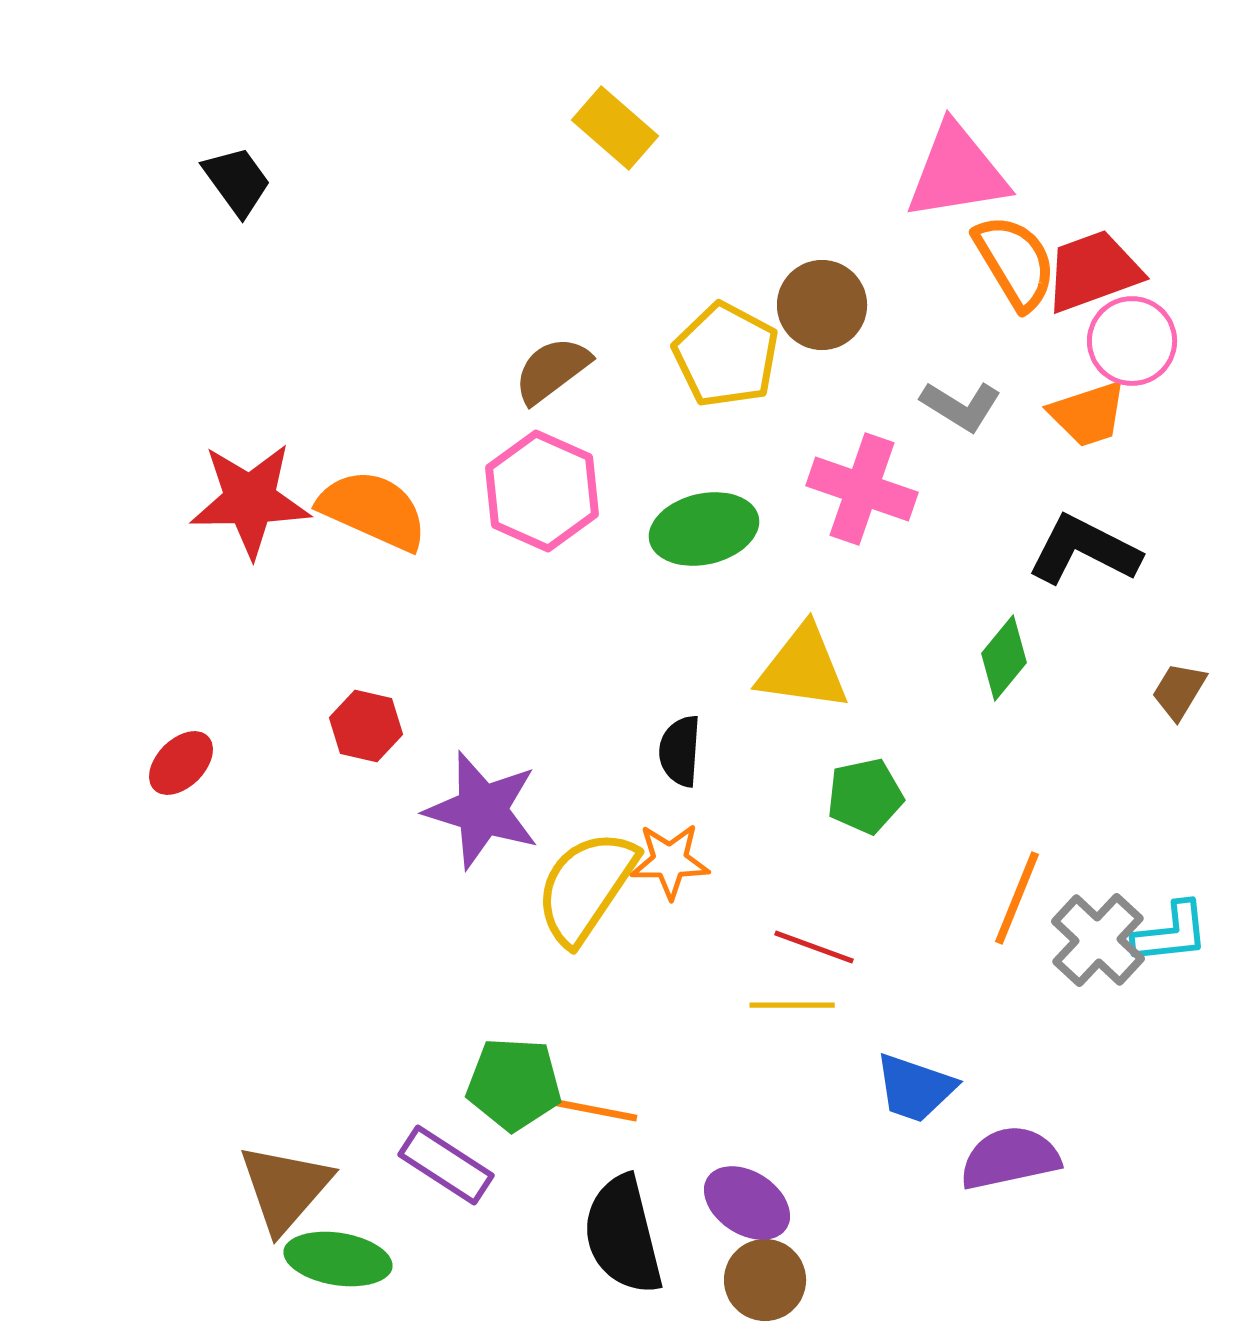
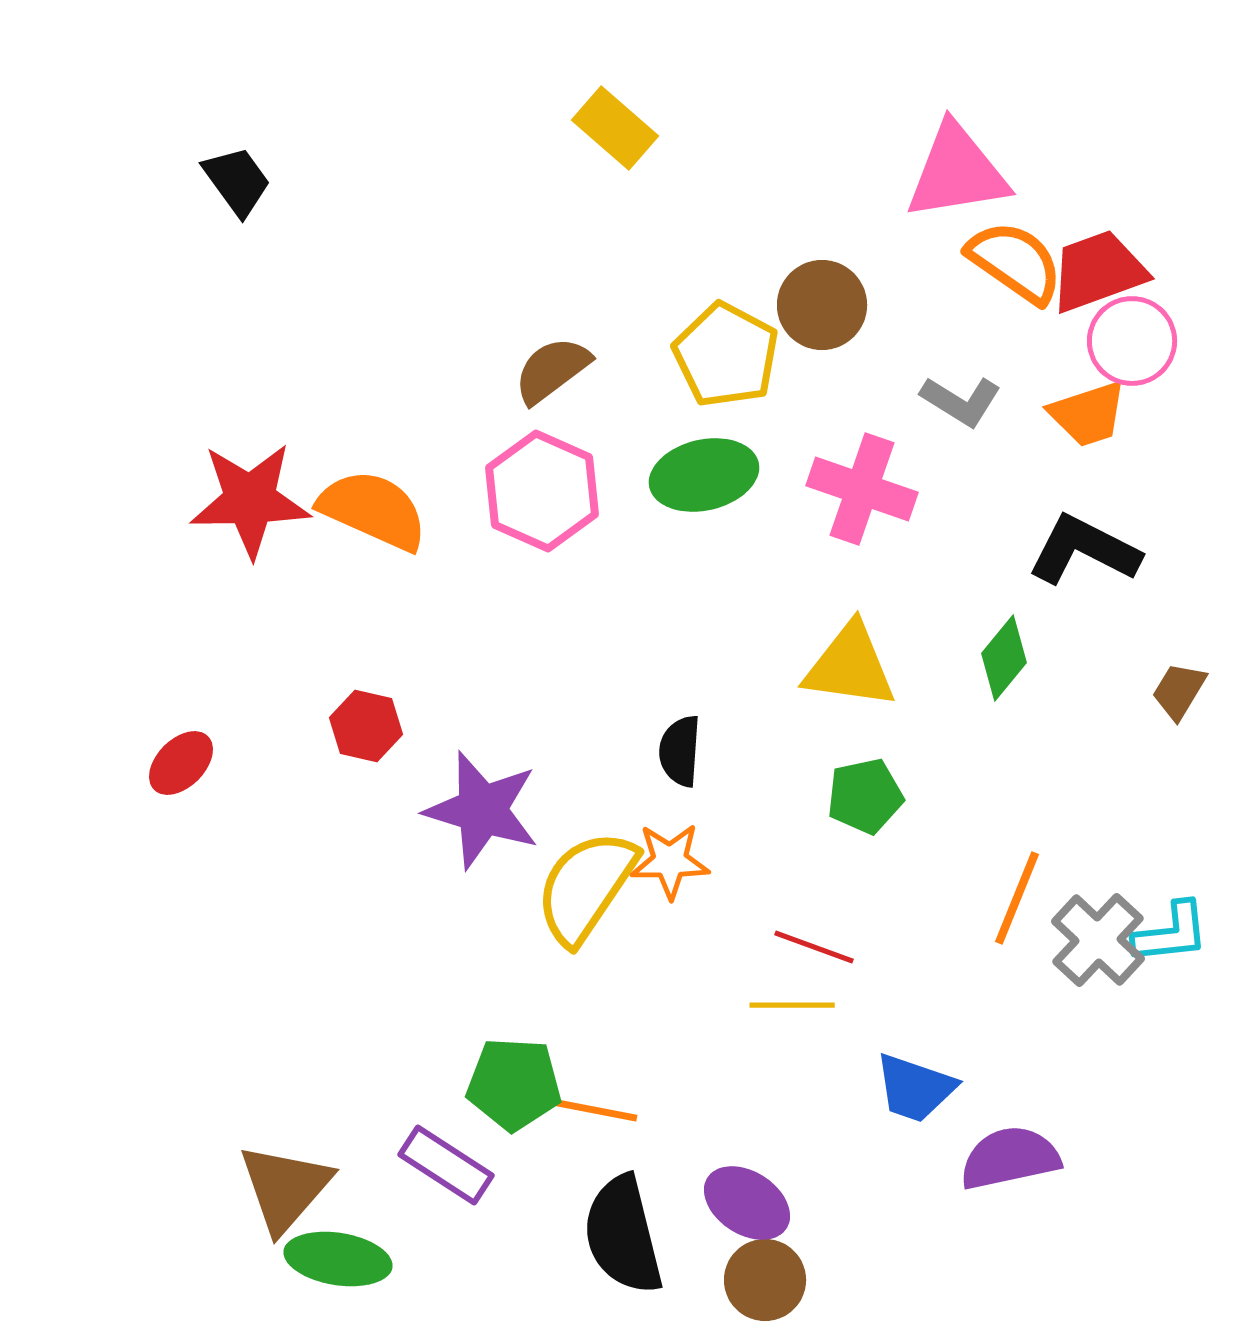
orange semicircle at (1015, 262): rotated 24 degrees counterclockwise
red trapezoid at (1093, 271): moved 5 px right
gray L-shape at (961, 406): moved 5 px up
green ellipse at (704, 529): moved 54 px up
yellow triangle at (803, 668): moved 47 px right, 2 px up
